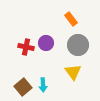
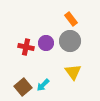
gray circle: moved 8 px left, 4 px up
cyan arrow: rotated 48 degrees clockwise
